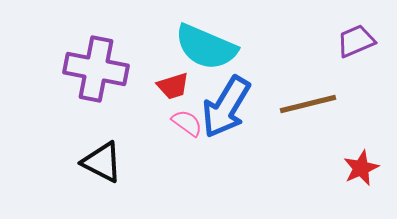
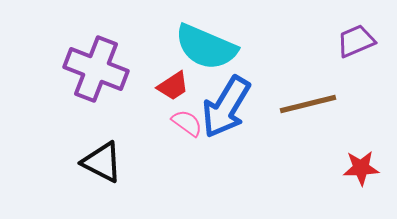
purple cross: rotated 10 degrees clockwise
red trapezoid: rotated 16 degrees counterclockwise
red star: rotated 21 degrees clockwise
